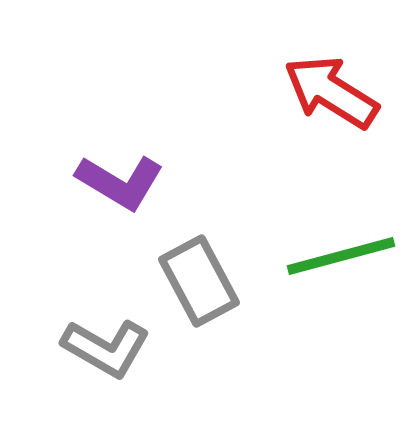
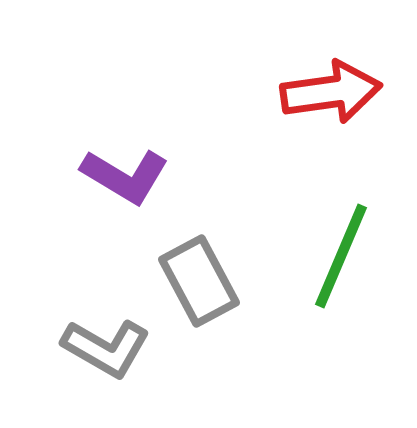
red arrow: rotated 140 degrees clockwise
purple L-shape: moved 5 px right, 6 px up
green line: rotated 52 degrees counterclockwise
